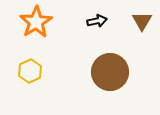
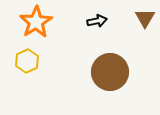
brown triangle: moved 3 px right, 3 px up
yellow hexagon: moved 3 px left, 10 px up
